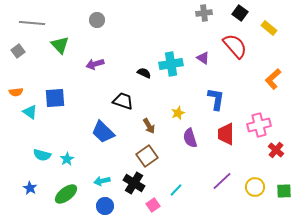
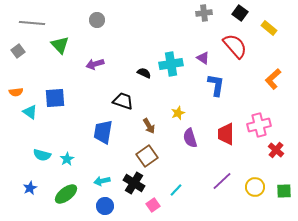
blue L-shape: moved 14 px up
blue trapezoid: rotated 55 degrees clockwise
blue star: rotated 16 degrees clockwise
